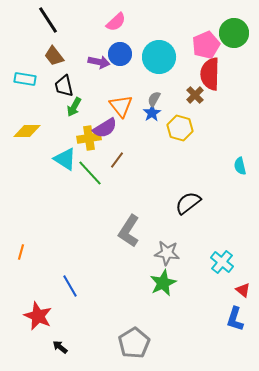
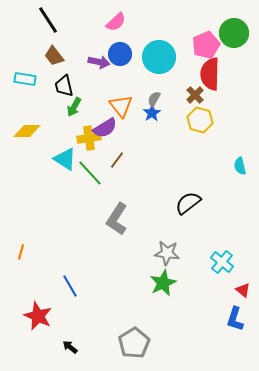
yellow hexagon: moved 20 px right, 8 px up
gray L-shape: moved 12 px left, 12 px up
black arrow: moved 10 px right
